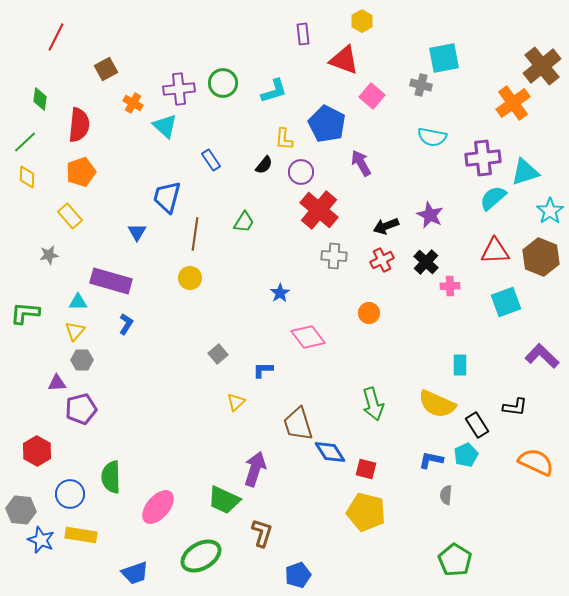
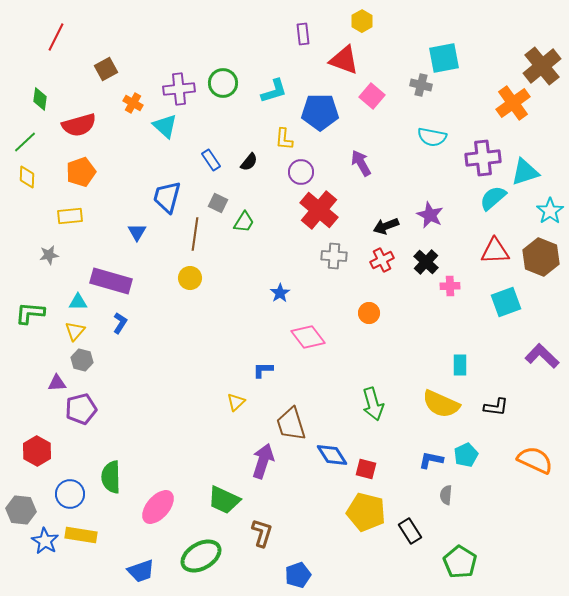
blue pentagon at (327, 124): moved 7 px left, 12 px up; rotated 27 degrees counterclockwise
red semicircle at (79, 125): rotated 68 degrees clockwise
black semicircle at (264, 165): moved 15 px left, 3 px up
yellow rectangle at (70, 216): rotated 55 degrees counterclockwise
green L-shape at (25, 313): moved 5 px right
blue L-shape at (126, 324): moved 6 px left, 1 px up
gray square at (218, 354): moved 151 px up; rotated 24 degrees counterclockwise
gray hexagon at (82, 360): rotated 15 degrees clockwise
yellow semicircle at (437, 404): moved 4 px right
black L-shape at (515, 407): moved 19 px left
brown trapezoid at (298, 424): moved 7 px left
black rectangle at (477, 425): moved 67 px left, 106 px down
blue diamond at (330, 452): moved 2 px right, 3 px down
orange semicircle at (536, 462): moved 1 px left, 2 px up
purple arrow at (255, 469): moved 8 px right, 8 px up
blue star at (41, 540): moved 4 px right, 1 px down; rotated 8 degrees clockwise
green pentagon at (455, 560): moved 5 px right, 2 px down
blue trapezoid at (135, 573): moved 6 px right, 2 px up
